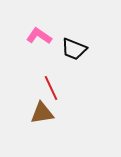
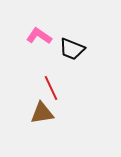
black trapezoid: moved 2 px left
